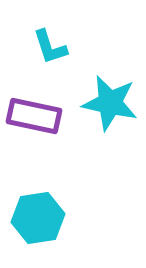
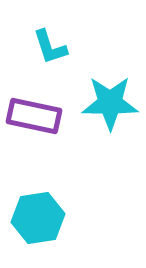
cyan star: rotated 12 degrees counterclockwise
